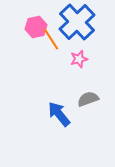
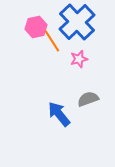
orange line: moved 1 px right, 2 px down
